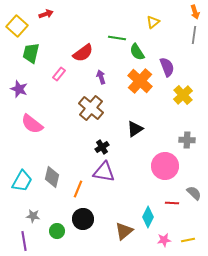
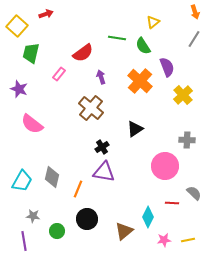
gray line: moved 4 px down; rotated 24 degrees clockwise
green semicircle: moved 6 px right, 6 px up
black circle: moved 4 px right
